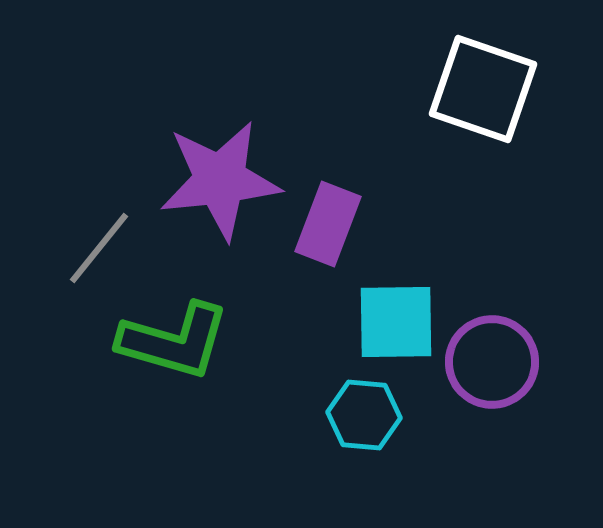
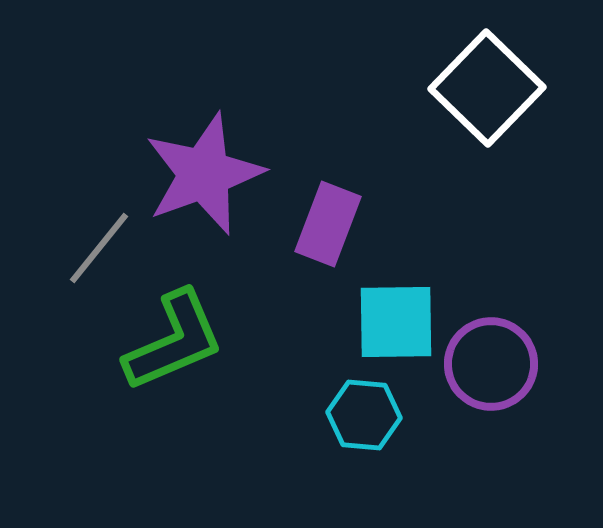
white square: moved 4 px right, 1 px up; rotated 25 degrees clockwise
purple star: moved 16 px left, 6 px up; rotated 14 degrees counterclockwise
green L-shape: rotated 39 degrees counterclockwise
purple circle: moved 1 px left, 2 px down
